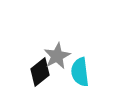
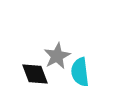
black diamond: moved 5 px left, 2 px down; rotated 72 degrees counterclockwise
